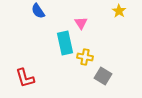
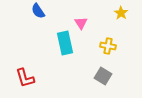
yellow star: moved 2 px right, 2 px down
yellow cross: moved 23 px right, 11 px up
